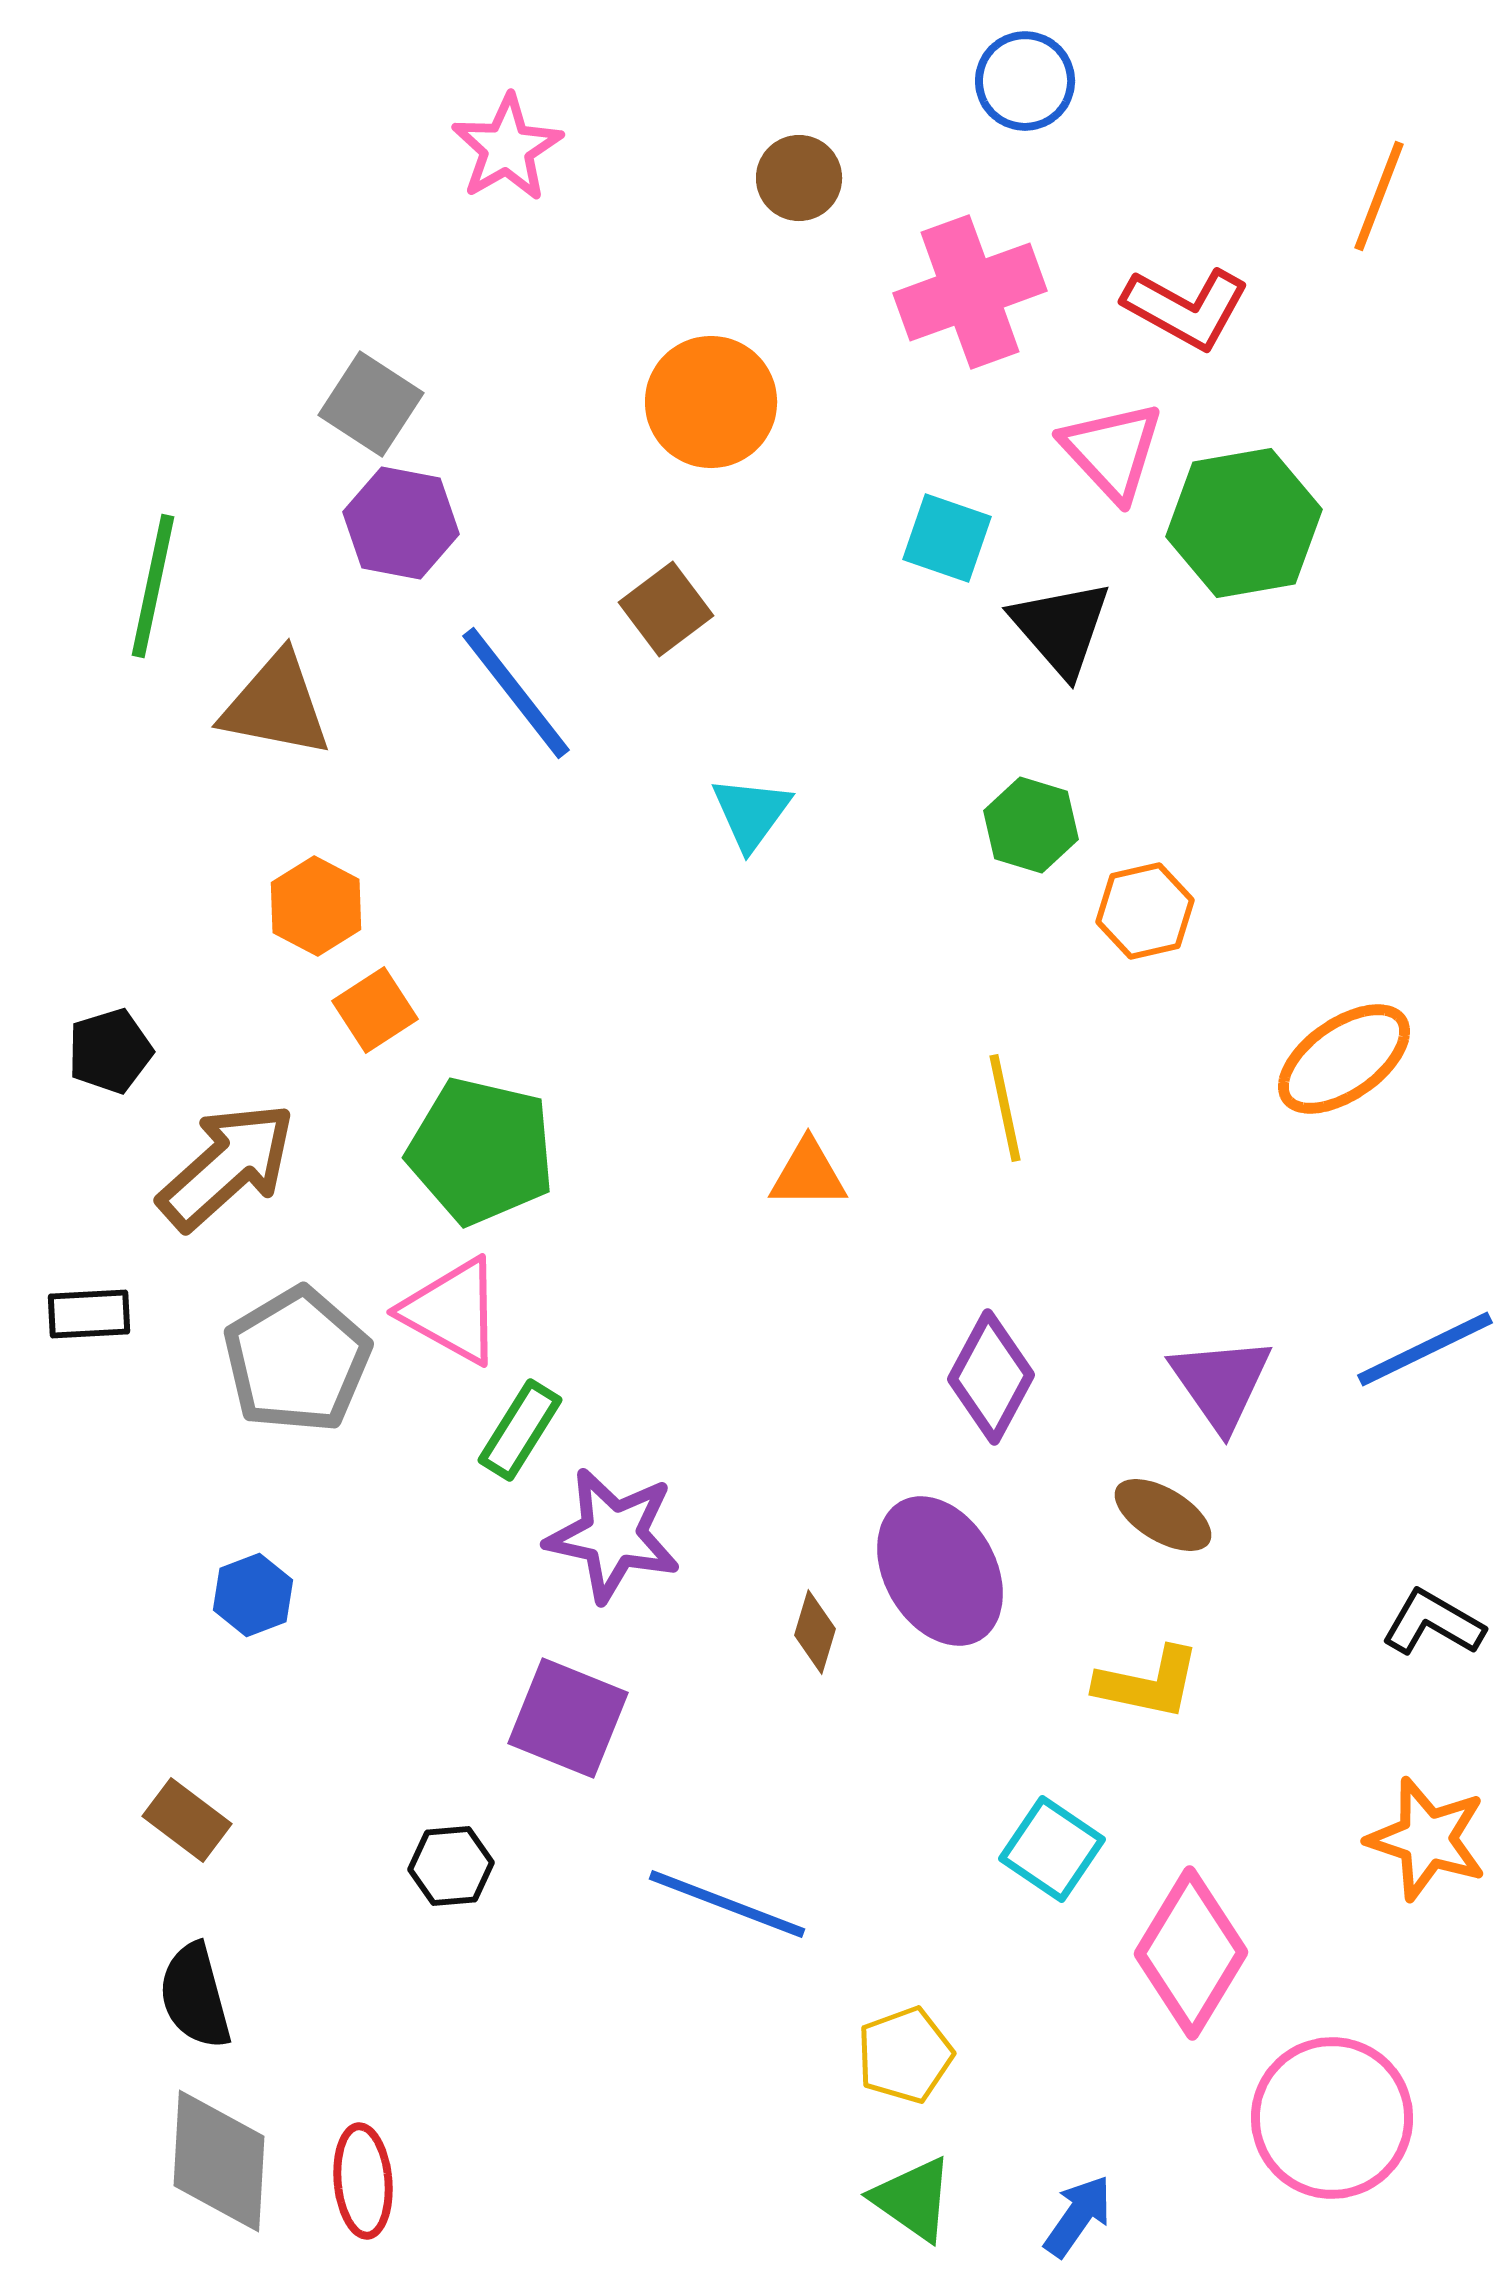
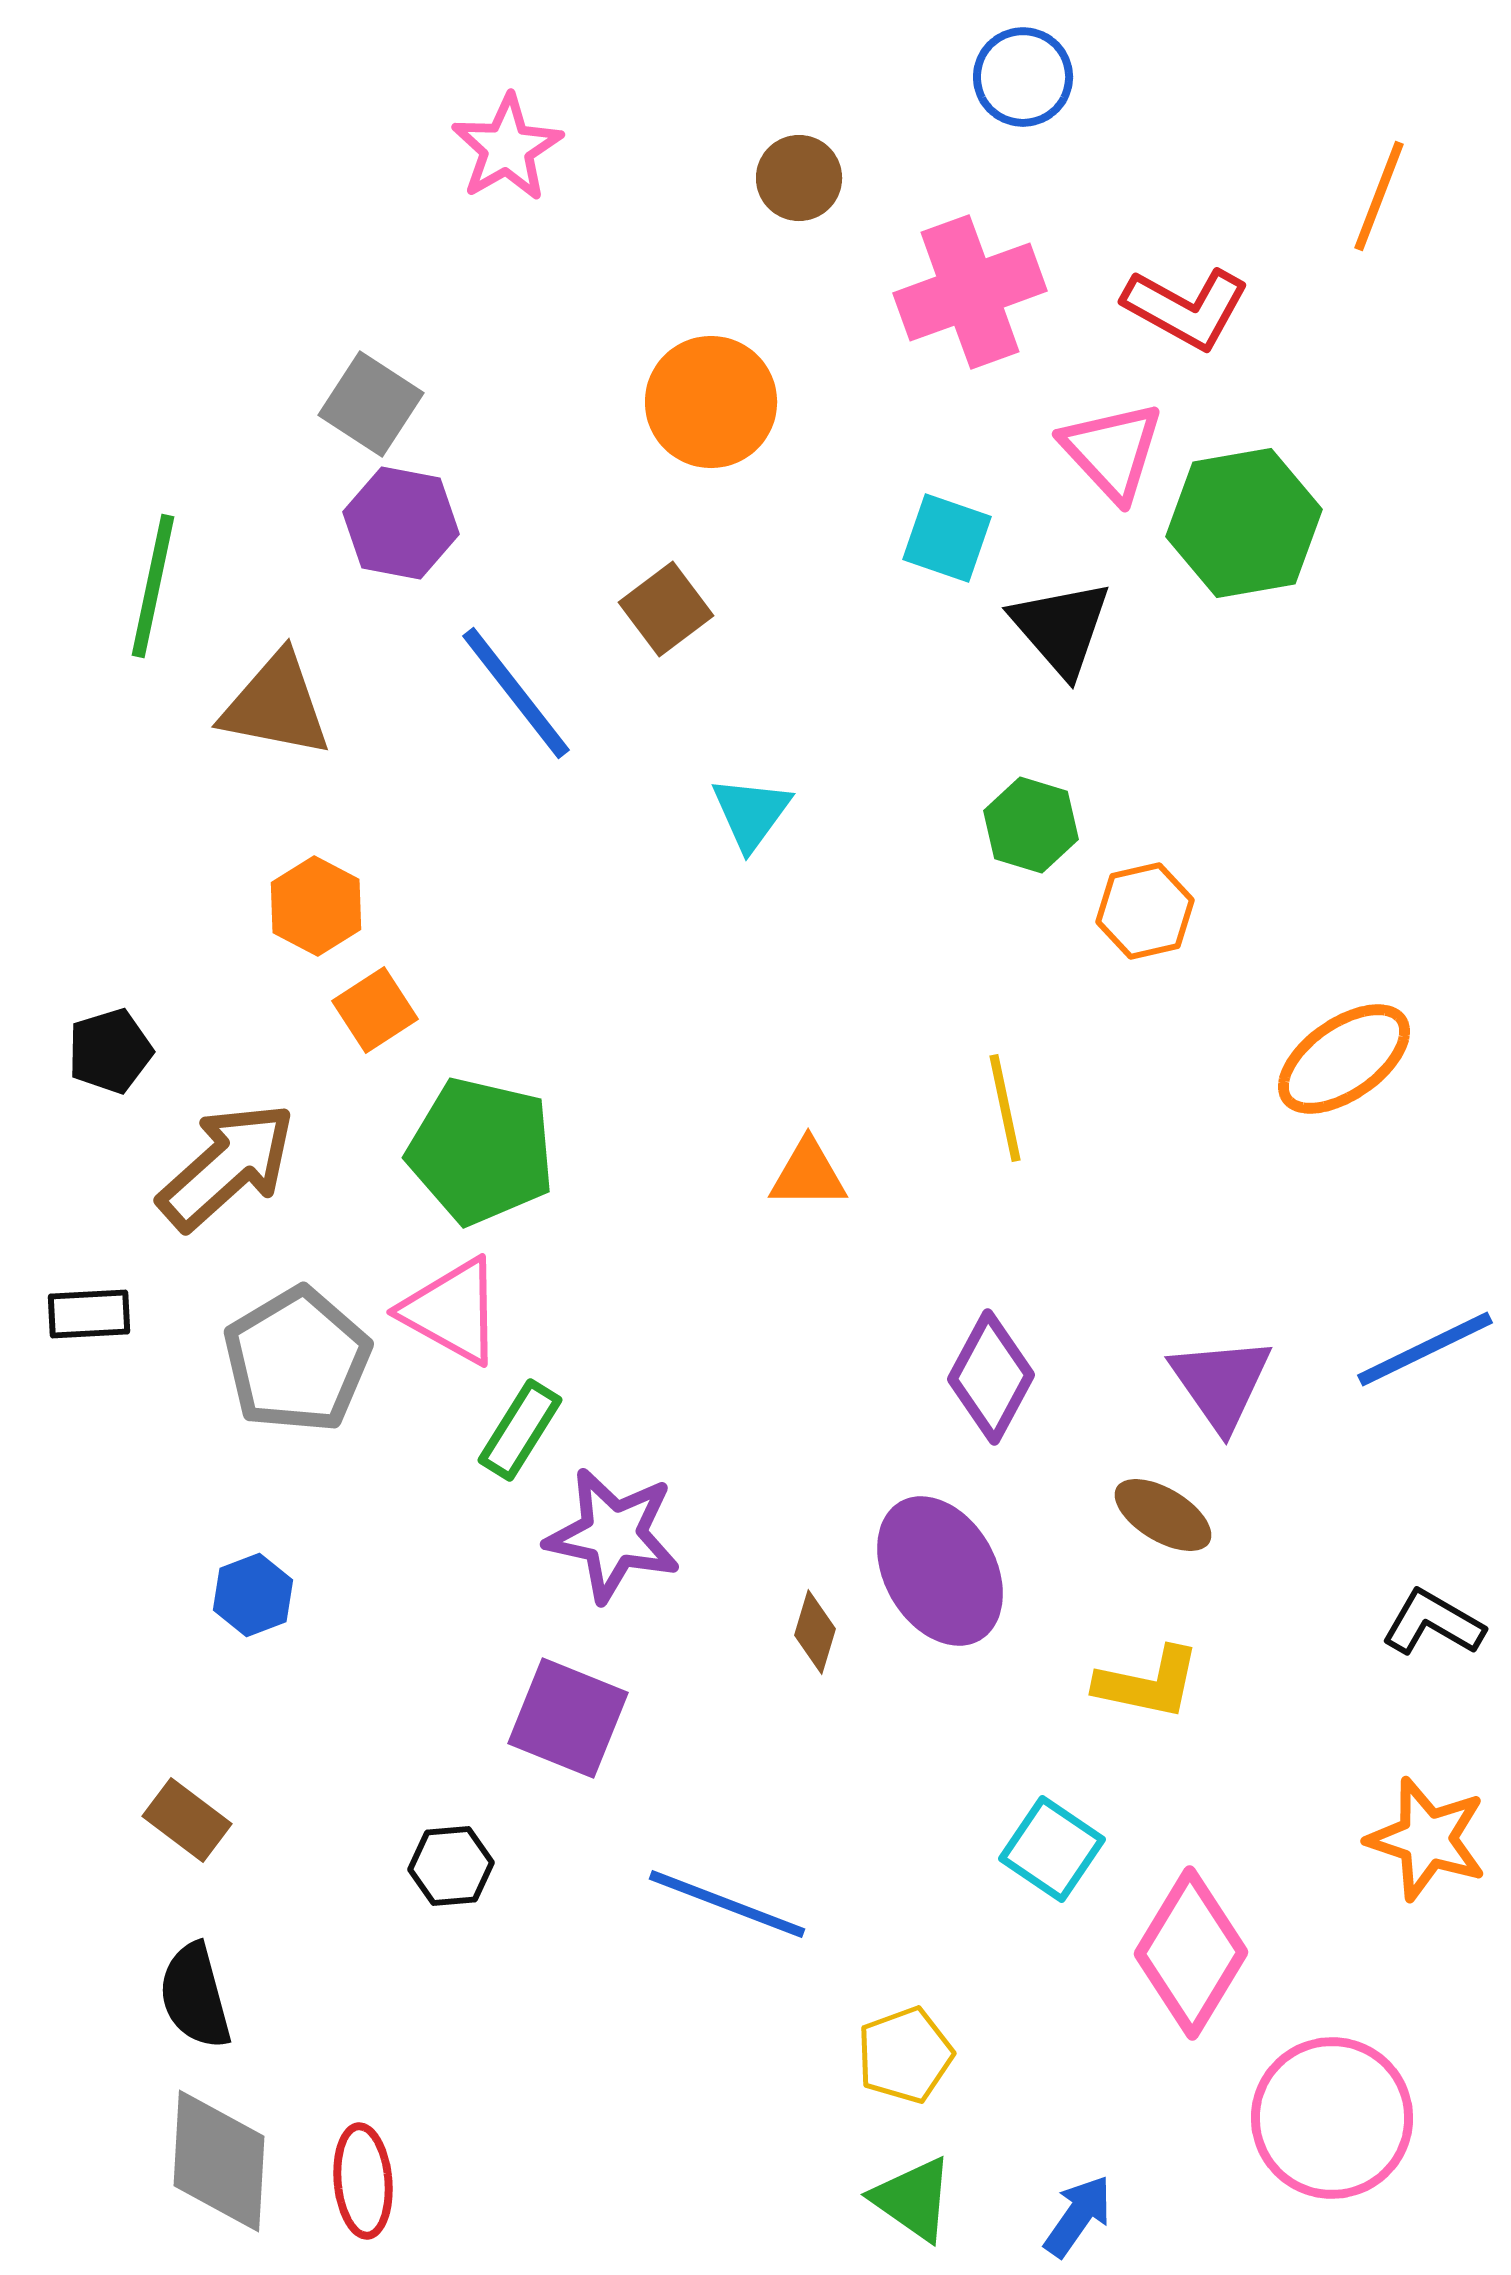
blue circle at (1025, 81): moved 2 px left, 4 px up
